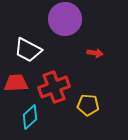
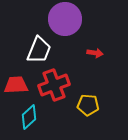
white trapezoid: moved 11 px right; rotated 96 degrees counterclockwise
red trapezoid: moved 2 px down
red cross: moved 2 px up
cyan diamond: moved 1 px left
